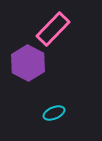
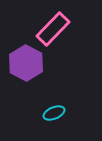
purple hexagon: moved 2 px left
